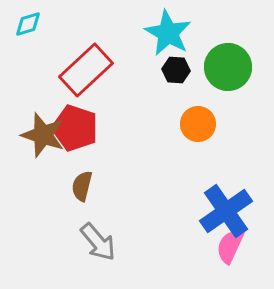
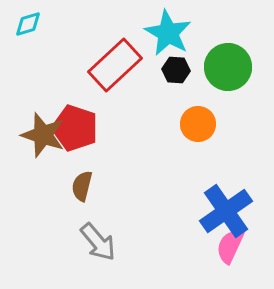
red rectangle: moved 29 px right, 5 px up
